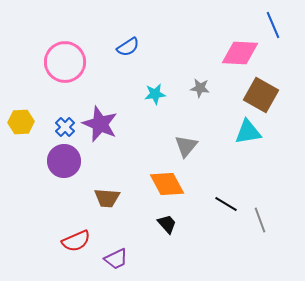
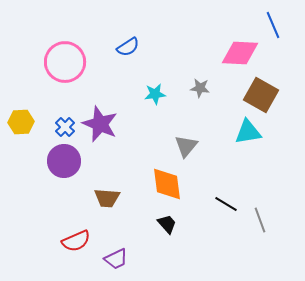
orange diamond: rotated 21 degrees clockwise
